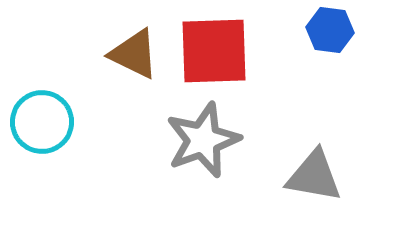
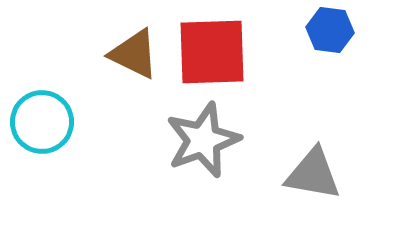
red square: moved 2 px left, 1 px down
gray triangle: moved 1 px left, 2 px up
